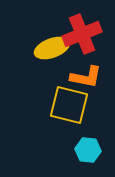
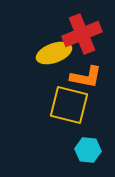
yellow ellipse: moved 2 px right, 5 px down
